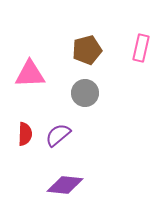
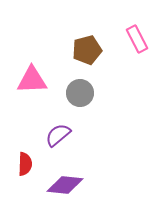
pink rectangle: moved 4 px left, 9 px up; rotated 40 degrees counterclockwise
pink triangle: moved 2 px right, 6 px down
gray circle: moved 5 px left
red semicircle: moved 30 px down
